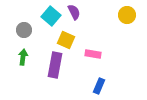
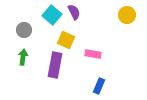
cyan square: moved 1 px right, 1 px up
